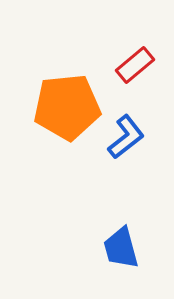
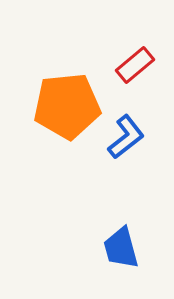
orange pentagon: moved 1 px up
